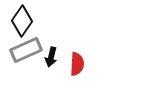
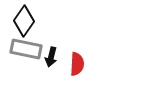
black diamond: moved 2 px right
gray rectangle: moved 1 px up; rotated 36 degrees clockwise
